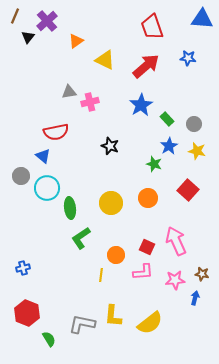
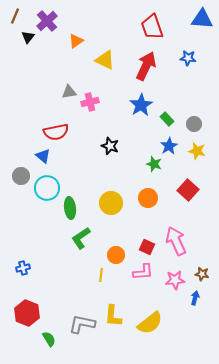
red arrow at (146, 66): rotated 24 degrees counterclockwise
